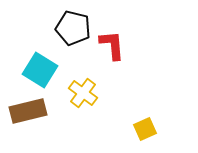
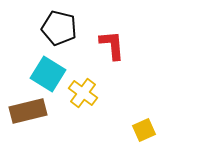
black pentagon: moved 14 px left
cyan square: moved 8 px right, 4 px down
yellow square: moved 1 px left, 1 px down
